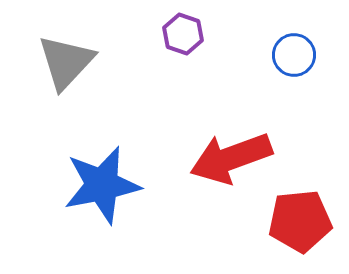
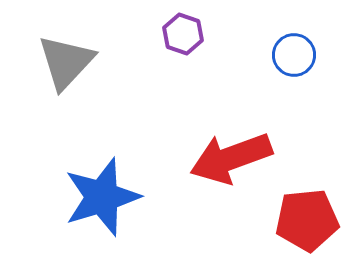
blue star: moved 12 px down; rotated 6 degrees counterclockwise
red pentagon: moved 7 px right, 1 px up
